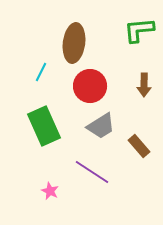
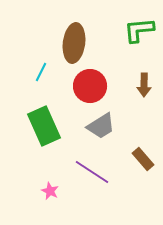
brown rectangle: moved 4 px right, 13 px down
